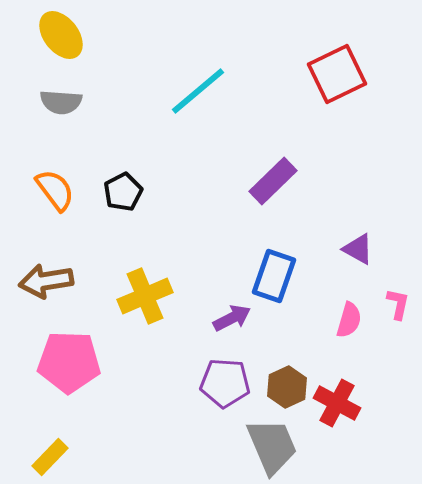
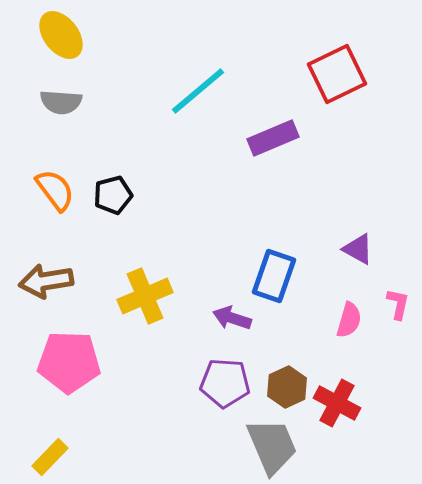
purple rectangle: moved 43 px up; rotated 21 degrees clockwise
black pentagon: moved 10 px left, 3 px down; rotated 12 degrees clockwise
purple arrow: rotated 135 degrees counterclockwise
